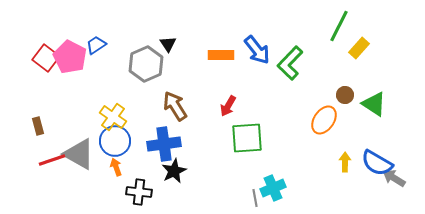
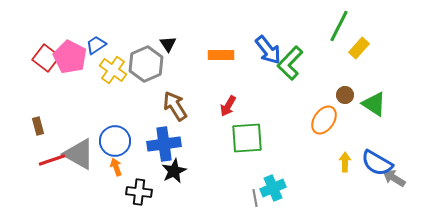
blue arrow: moved 11 px right
yellow cross: moved 47 px up
